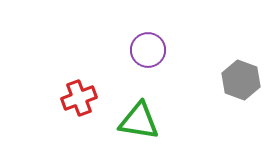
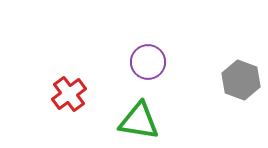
purple circle: moved 12 px down
red cross: moved 10 px left, 4 px up; rotated 16 degrees counterclockwise
